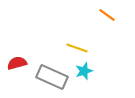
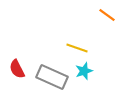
red semicircle: moved 6 px down; rotated 102 degrees counterclockwise
